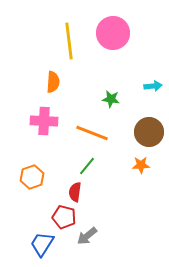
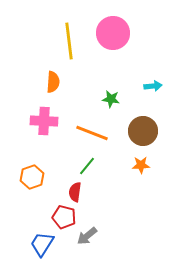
brown circle: moved 6 px left, 1 px up
